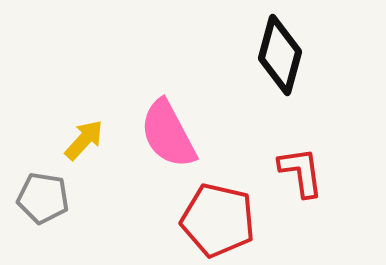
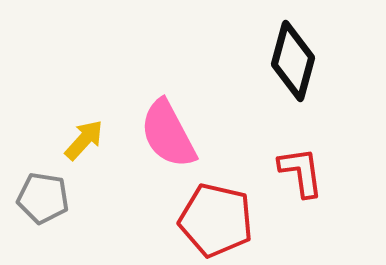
black diamond: moved 13 px right, 6 px down
red pentagon: moved 2 px left
